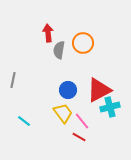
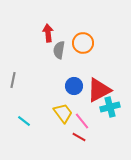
blue circle: moved 6 px right, 4 px up
